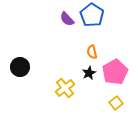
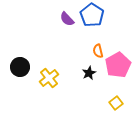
orange semicircle: moved 6 px right, 1 px up
pink pentagon: moved 3 px right, 7 px up
yellow cross: moved 16 px left, 10 px up
